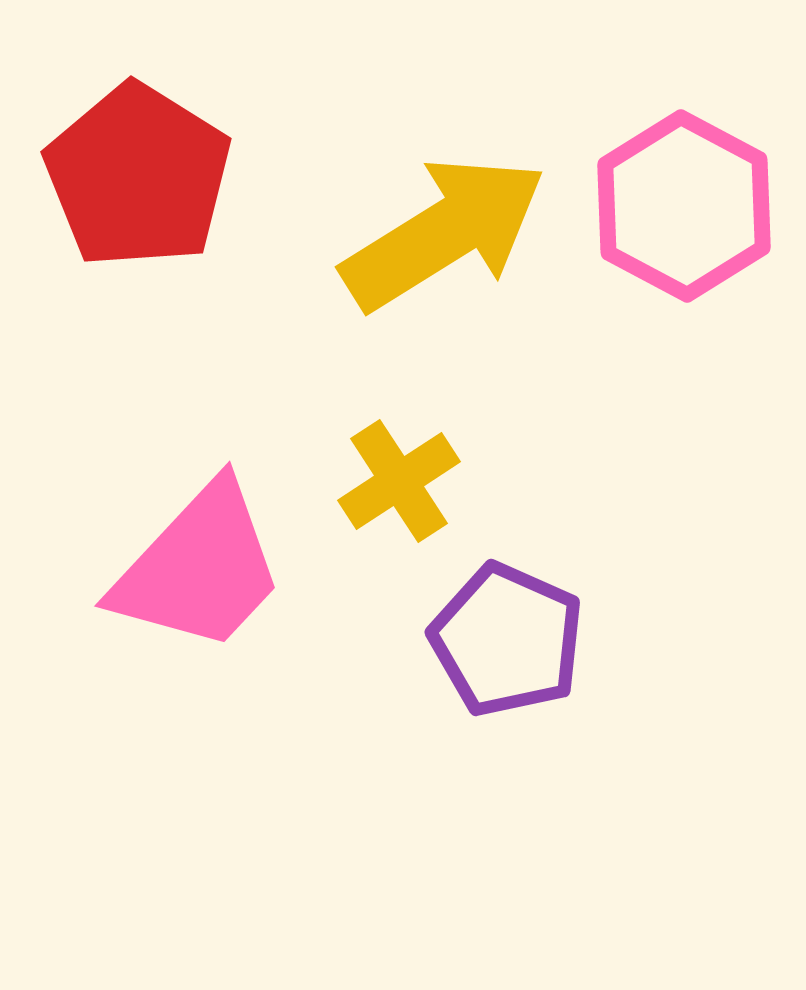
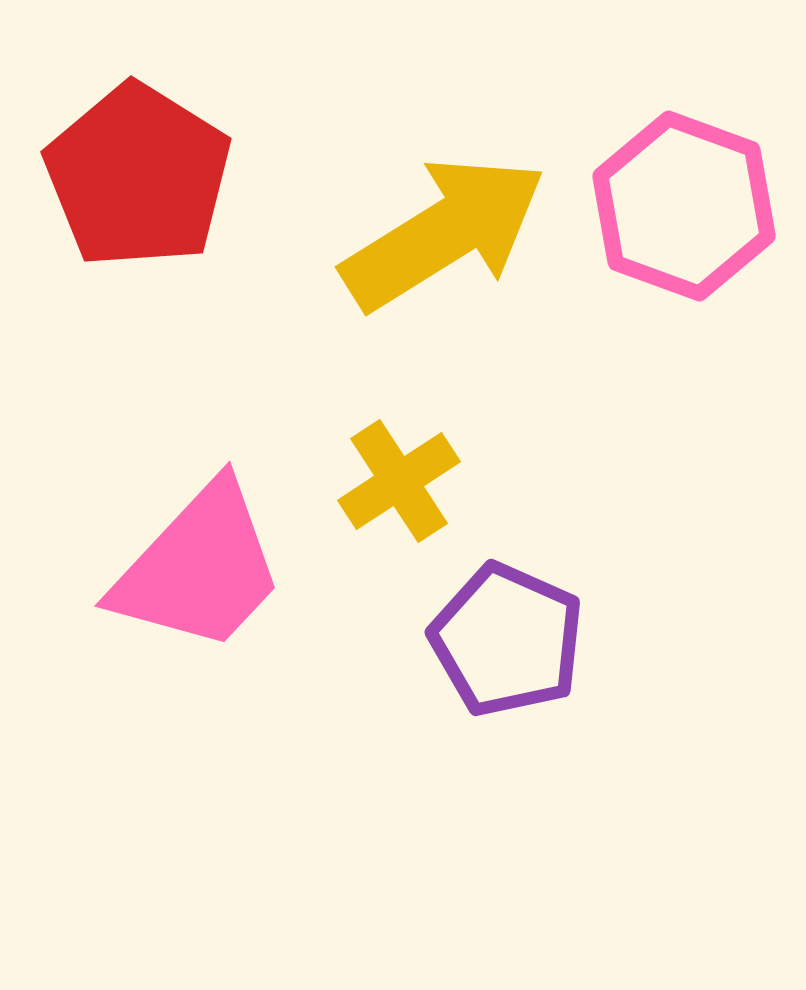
pink hexagon: rotated 8 degrees counterclockwise
